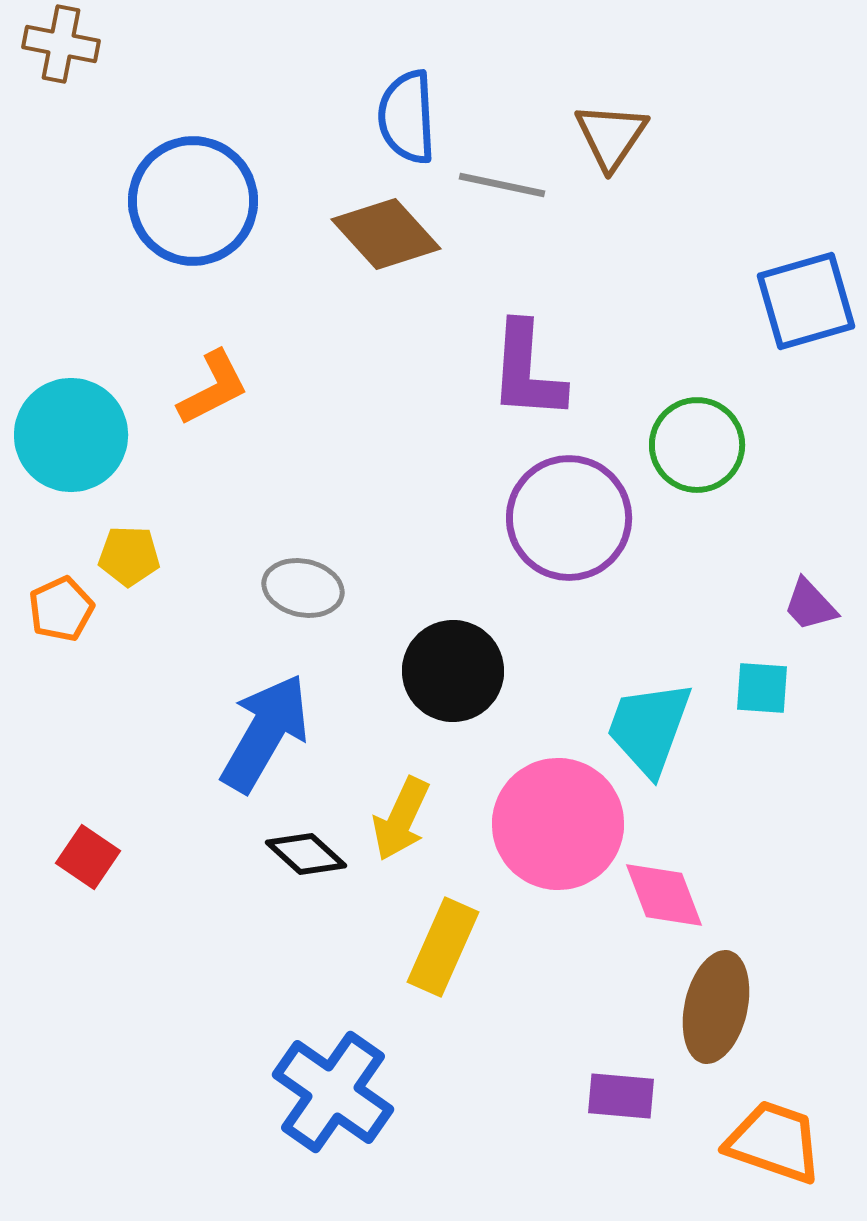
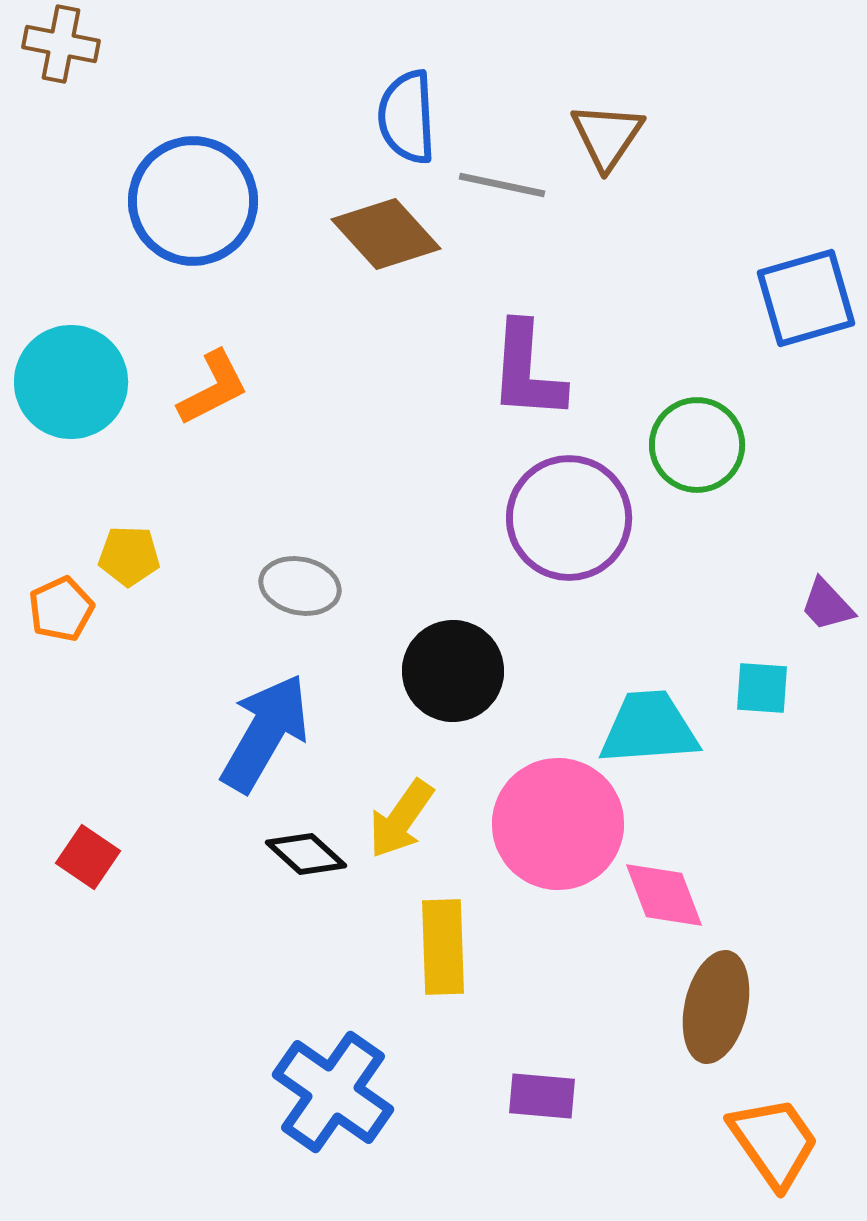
brown triangle: moved 4 px left
blue square: moved 3 px up
cyan circle: moved 53 px up
gray ellipse: moved 3 px left, 2 px up
purple trapezoid: moved 17 px right
cyan trapezoid: rotated 66 degrees clockwise
yellow arrow: rotated 10 degrees clockwise
yellow rectangle: rotated 26 degrees counterclockwise
purple rectangle: moved 79 px left
orange trapezoid: rotated 36 degrees clockwise
